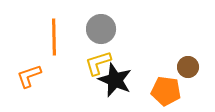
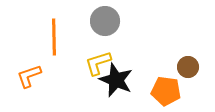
gray circle: moved 4 px right, 8 px up
black star: moved 1 px right
